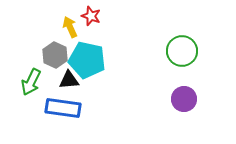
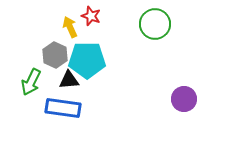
green circle: moved 27 px left, 27 px up
cyan pentagon: rotated 12 degrees counterclockwise
